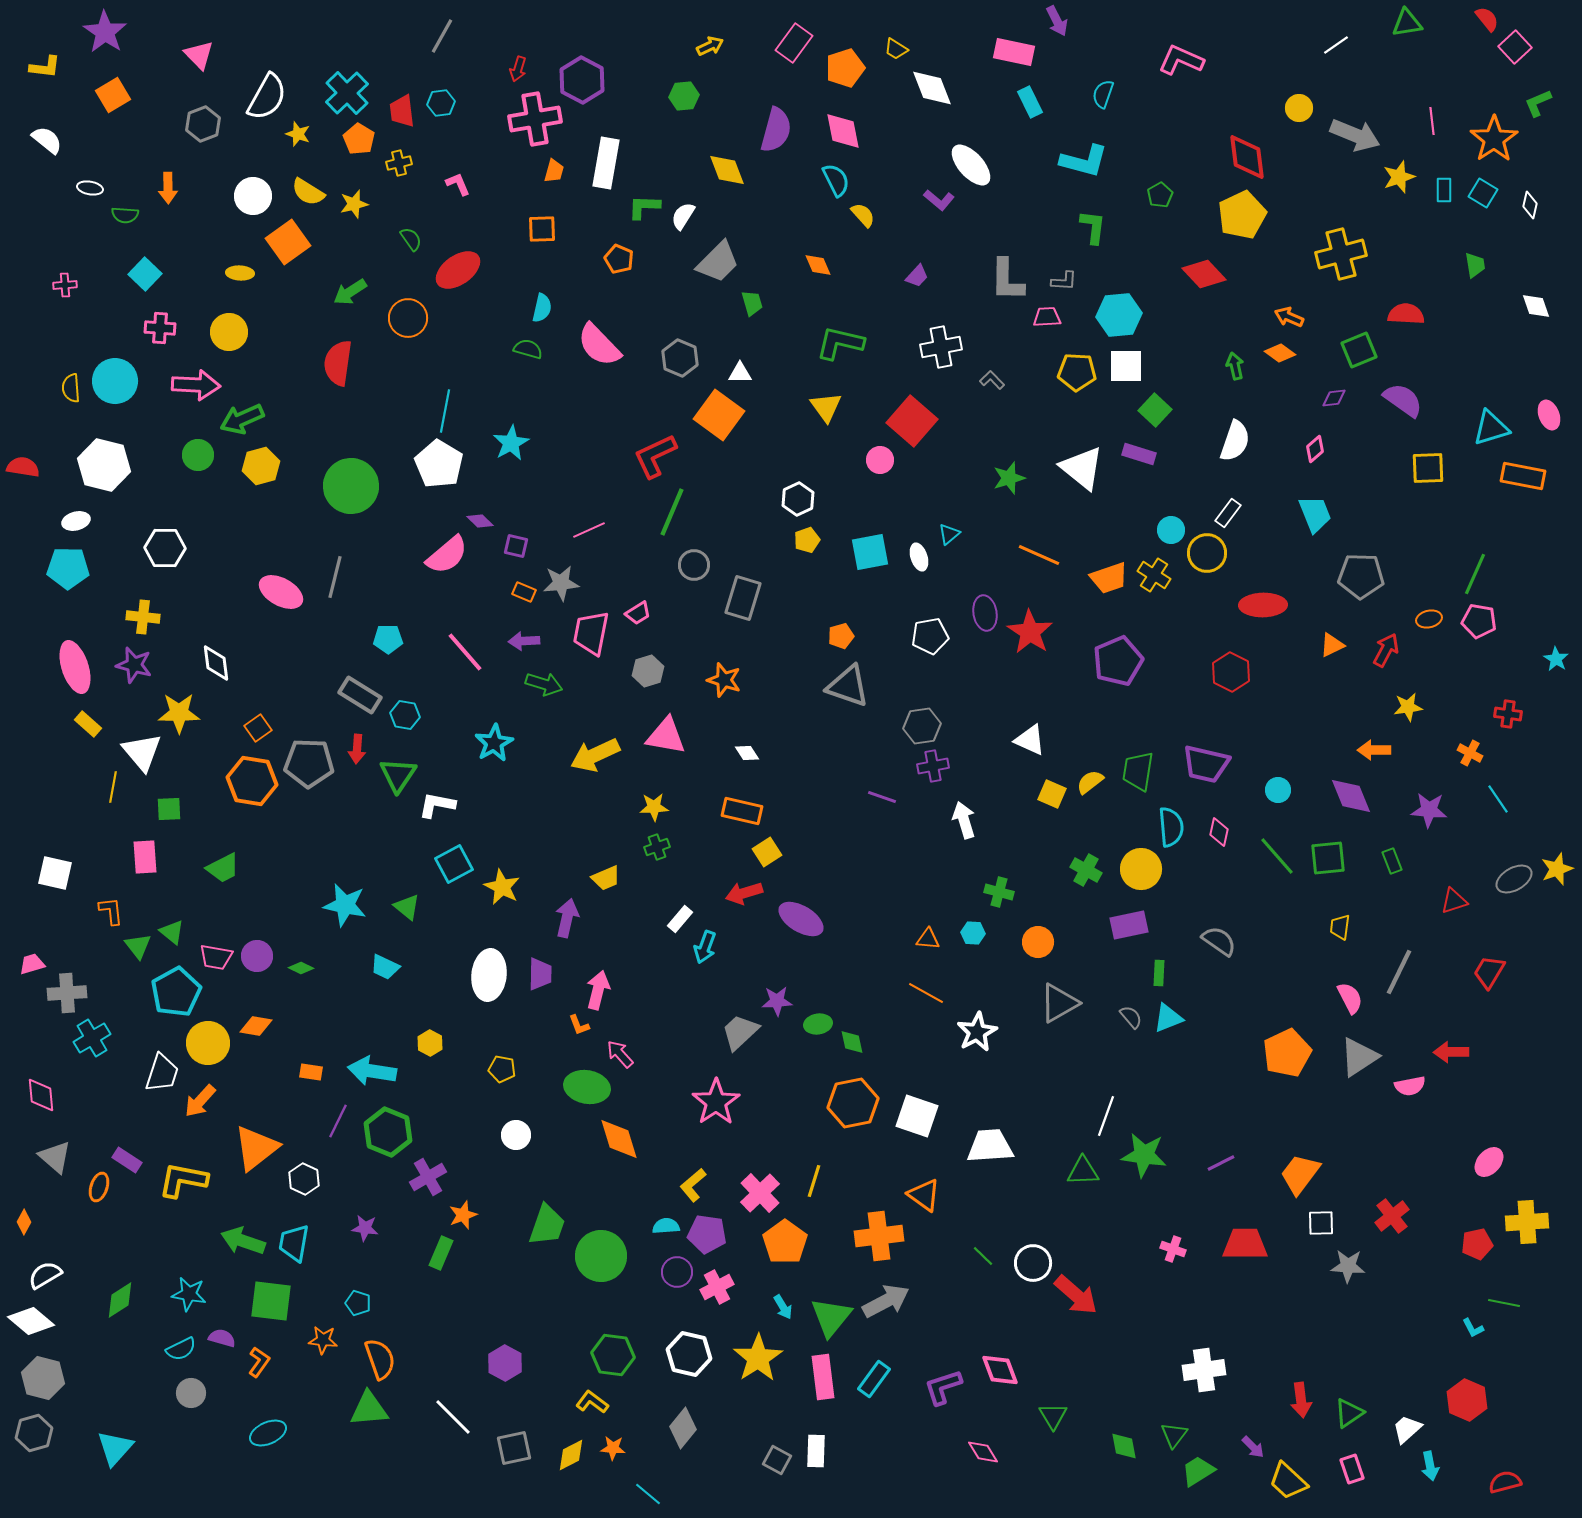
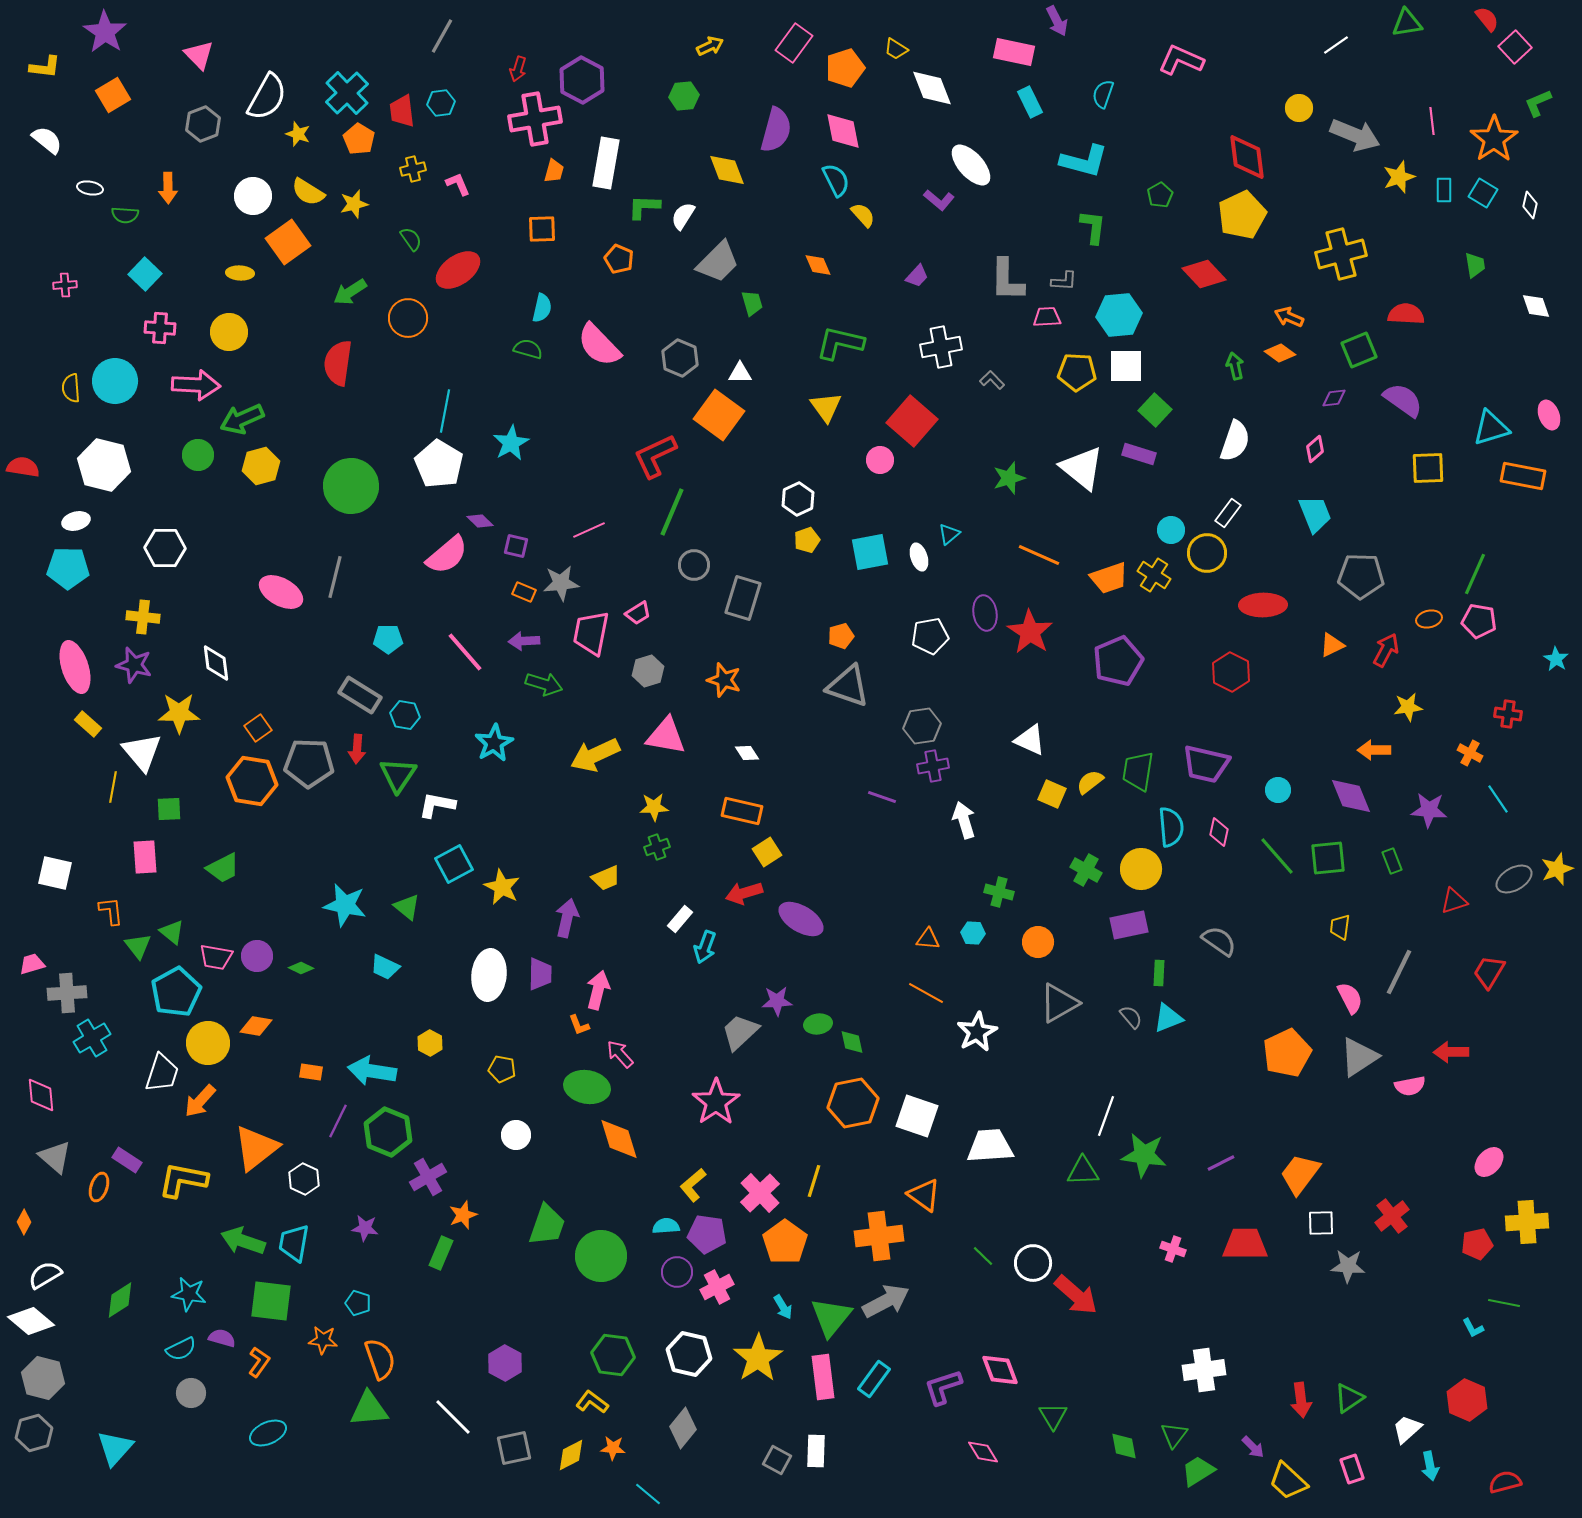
yellow cross at (399, 163): moved 14 px right, 6 px down
green triangle at (1349, 1413): moved 15 px up
